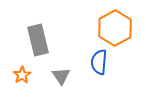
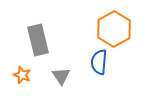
orange hexagon: moved 1 px left, 1 px down
orange star: rotated 18 degrees counterclockwise
